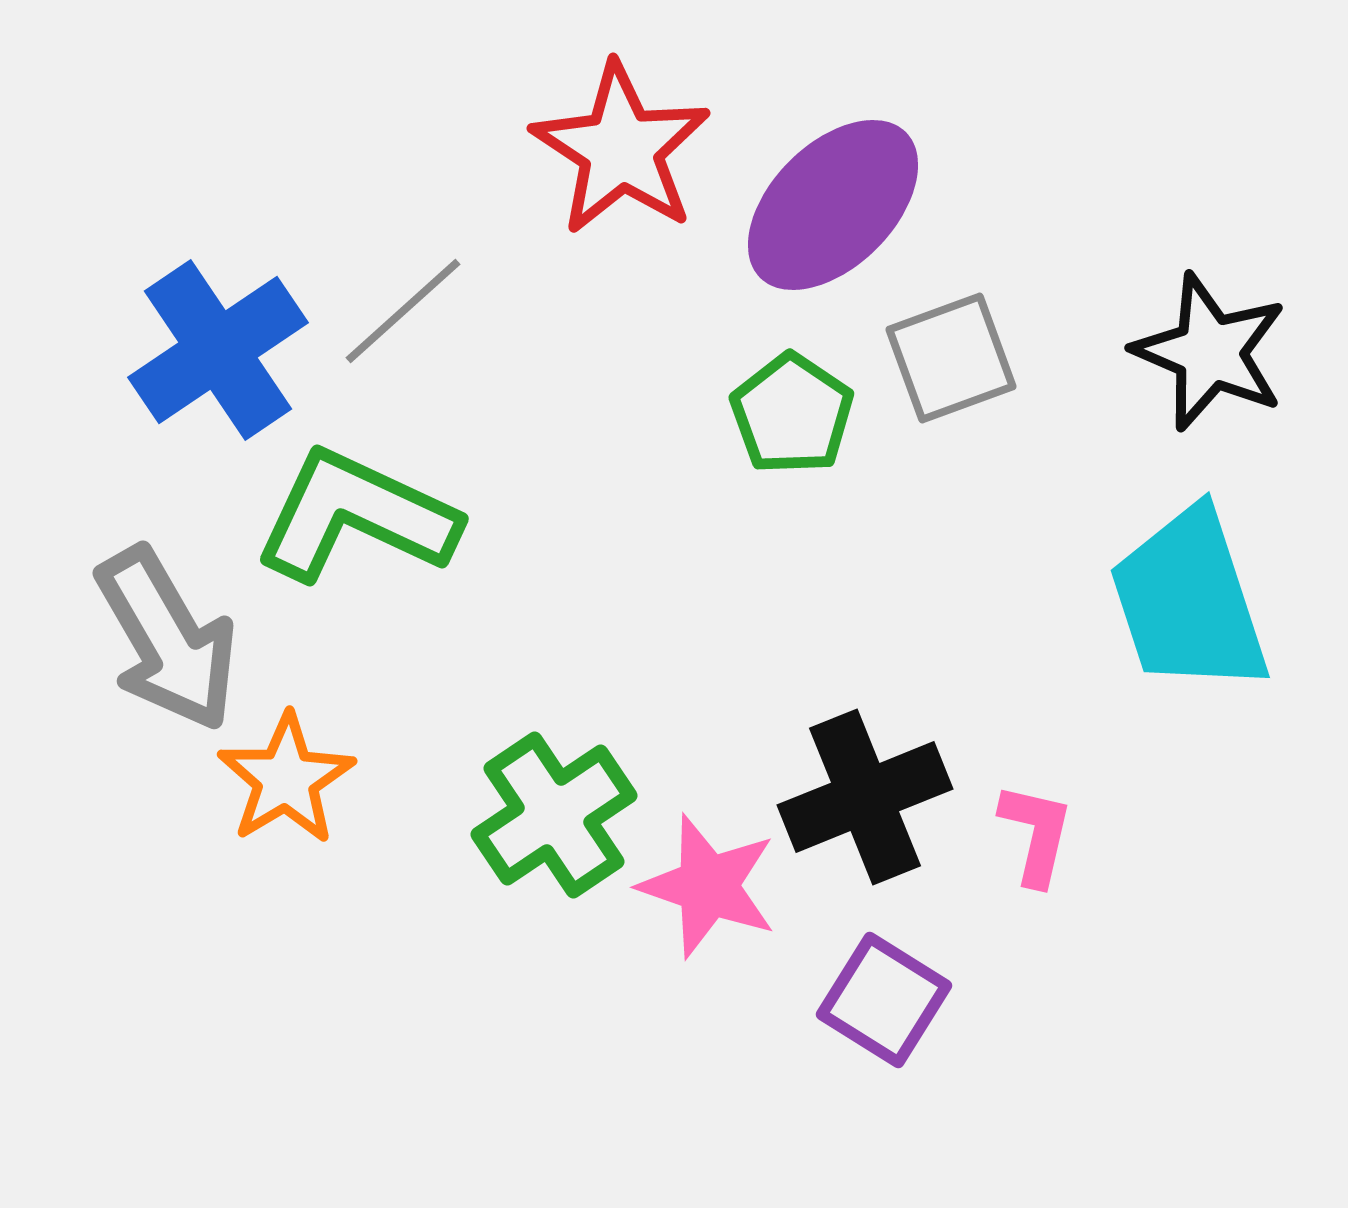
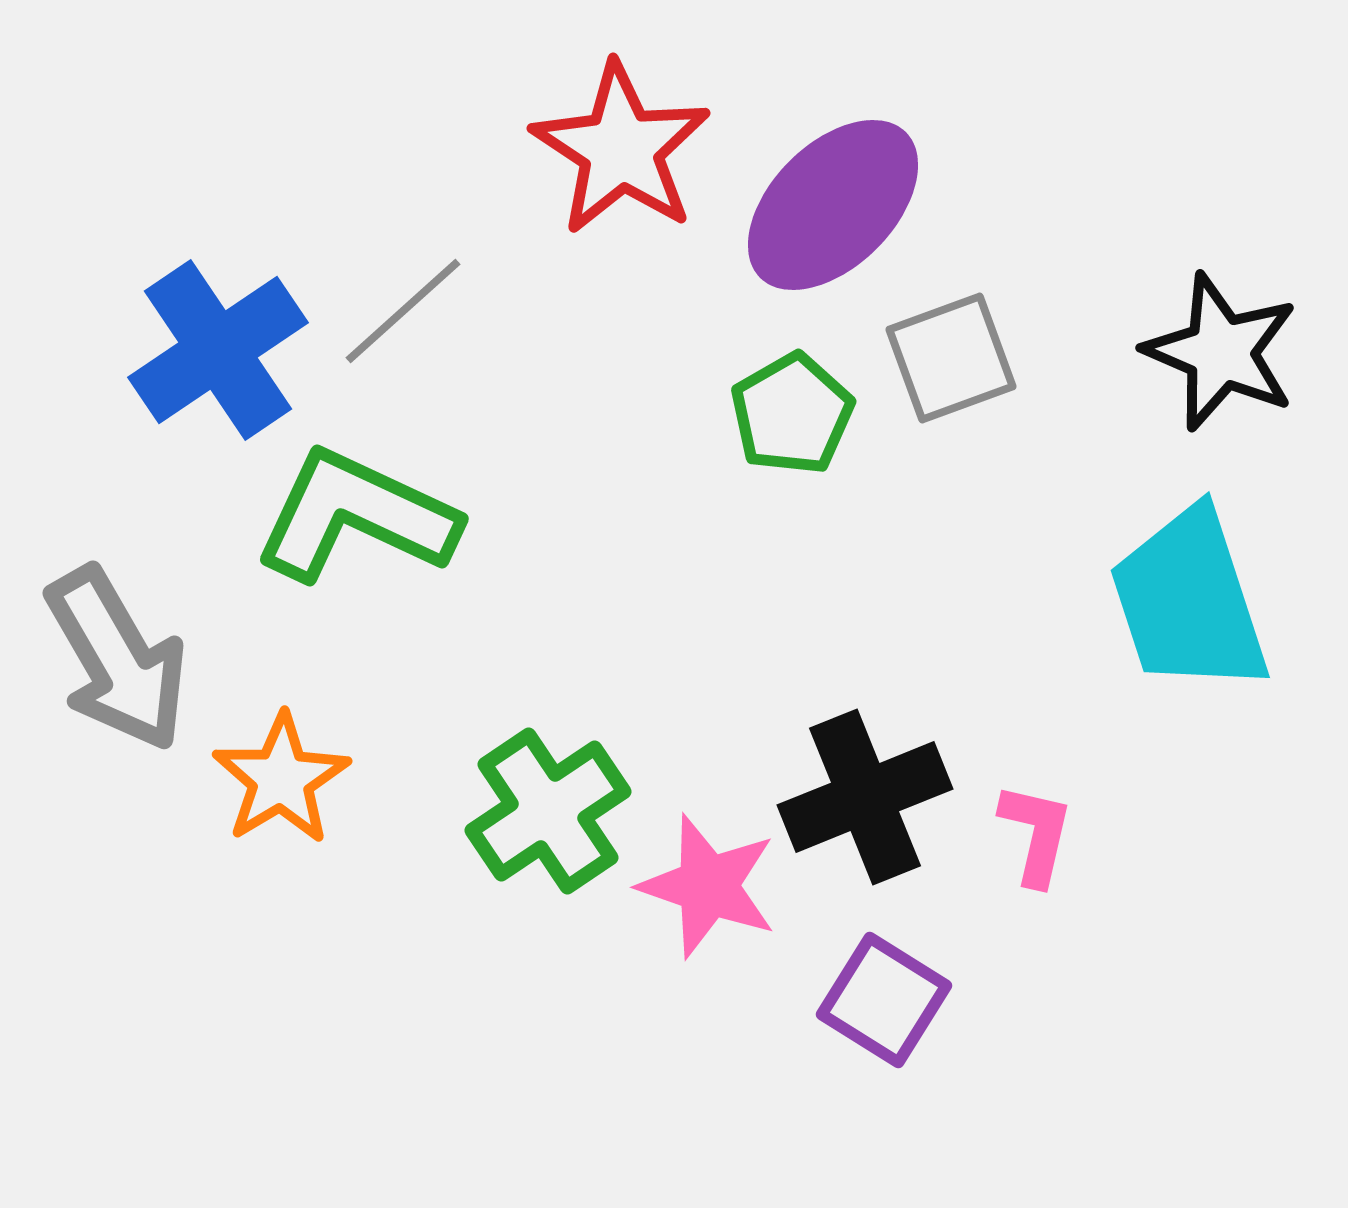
black star: moved 11 px right
green pentagon: rotated 8 degrees clockwise
gray arrow: moved 50 px left, 20 px down
orange star: moved 5 px left
green cross: moved 6 px left, 4 px up
